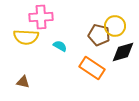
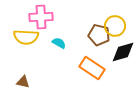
cyan semicircle: moved 1 px left, 3 px up
